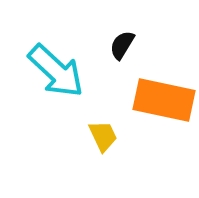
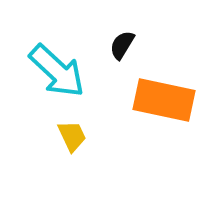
cyan arrow: moved 1 px right
yellow trapezoid: moved 31 px left
